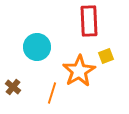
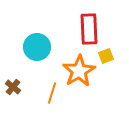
red rectangle: moved 8 px down
